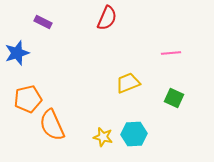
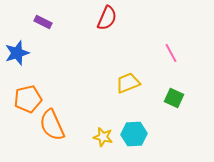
pink line: rotated 66 degrees clockwise
